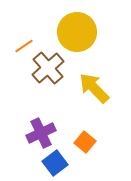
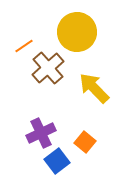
blue square: moved 2 px right, 2 px up
